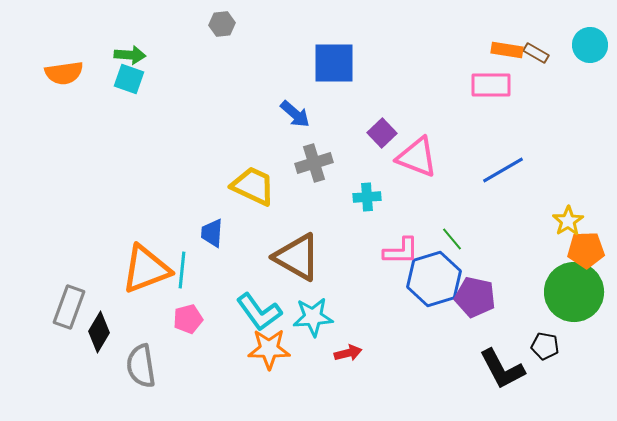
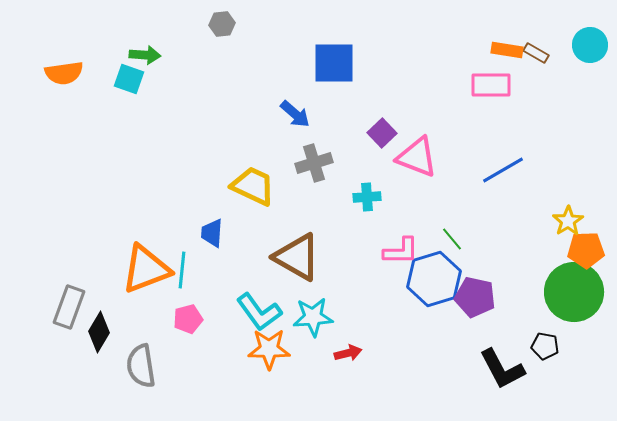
green arrow: moved 15 px right
